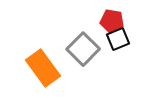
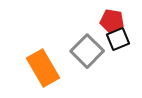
gray square: moved 4 px right, 2 px down
orange rectangle: rotated 6 degrees clockwise
